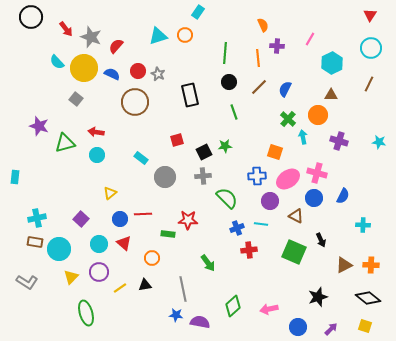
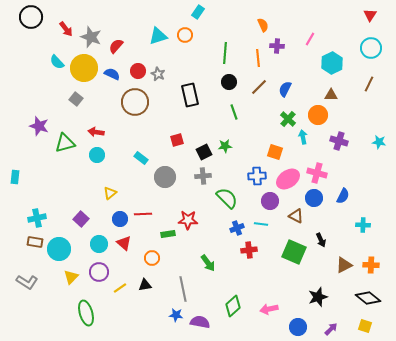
green rectangle at (168, 234): rotated 16 degrees counterclockwise
